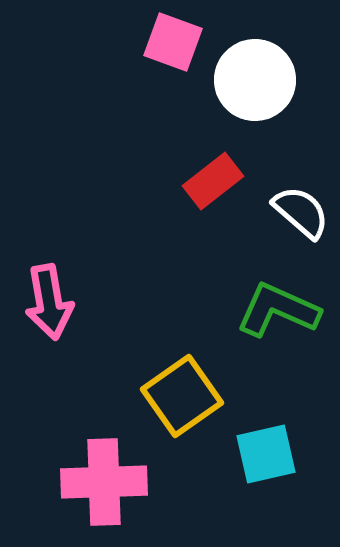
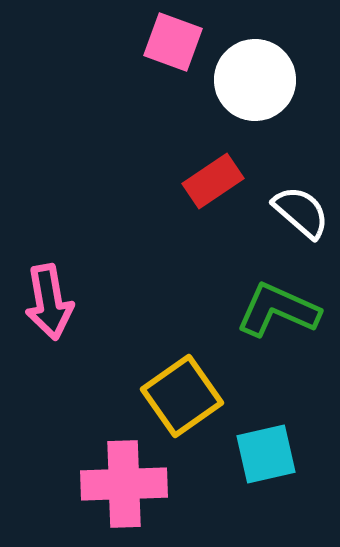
red rectangle: rotated 4 degrees clockwise
pink cross: moved 20 px right, 2 px down
